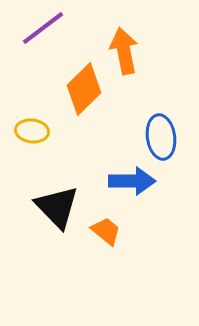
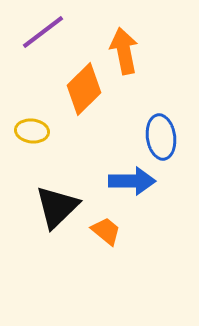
purple line: moved 4 px down
black triangle: rotated 30 degrees clockwise
